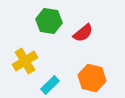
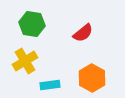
green hexagon: moved 17 px left, 3 px down
orange hexagon: rotated 16 degrees clockwise
cyan rectangle: rotated 36 degrees clockwise
